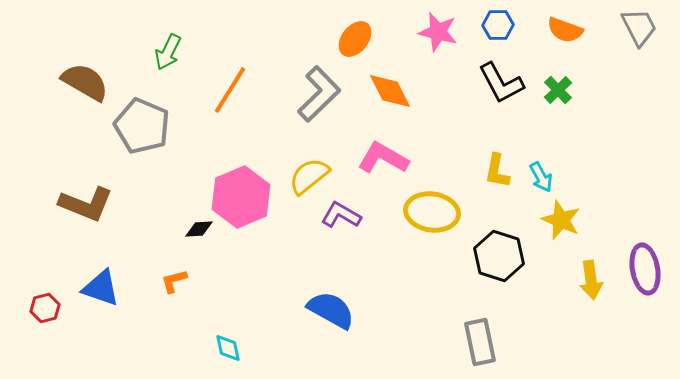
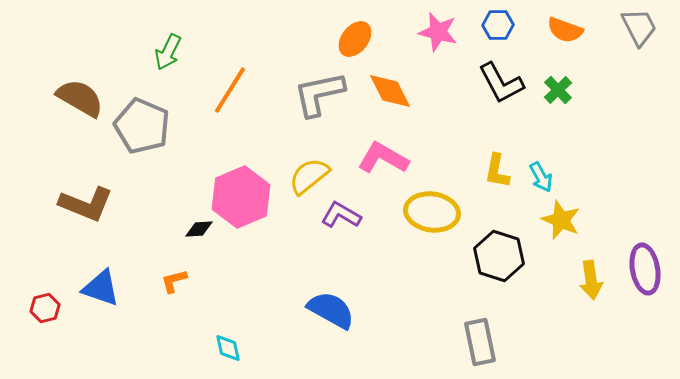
brown semicircle: moved 5 px left, 16 px down
gray L-shape: rotated 148 degrees counterclockwise
